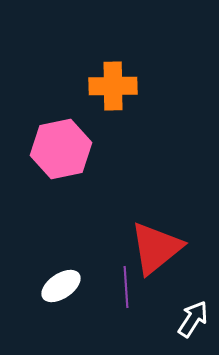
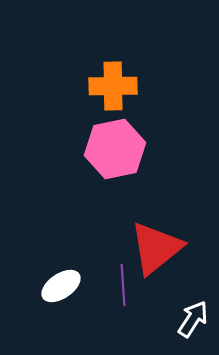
pink hexagon: moved 54 px right
purple line: moved 3 px left, 2 px up
